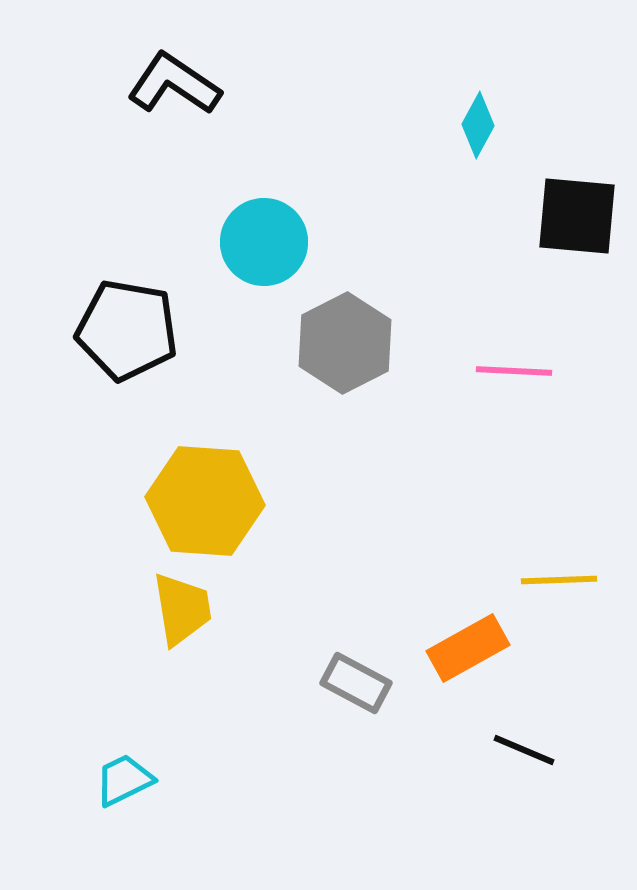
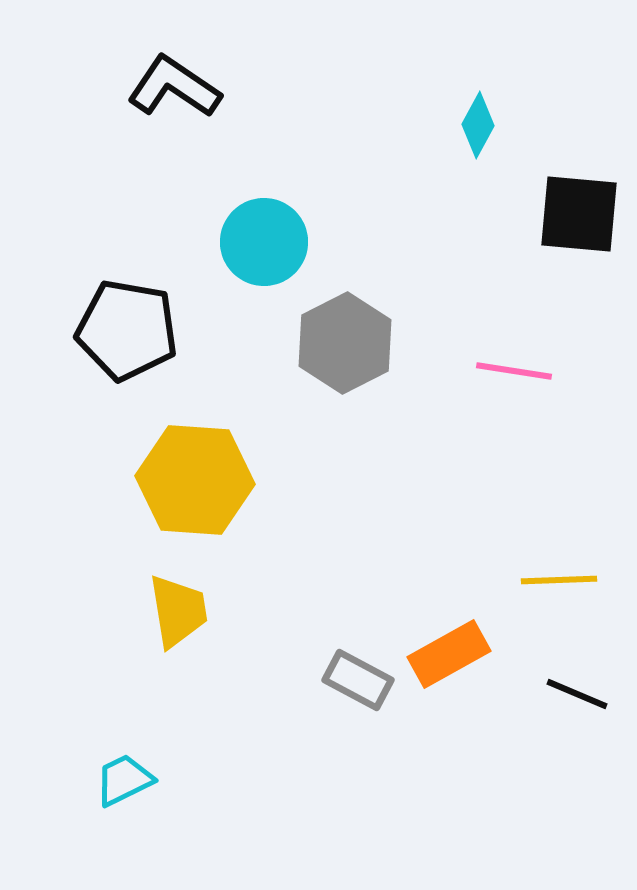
black L-shape: moved 3 px down
black square: moved 2 px right, 2 px up
pink line: rotated 6 degrees clockwise
yellow hexagon: moved 10 px left, 21 px up
yellow trapezoid: moved 4 px left, 2 px down
orange rectangle: moved 19 px left, 6 px down
gray rectangle: moved 2 px right, 3 px up
black line: moved 53 px right, 56 px up
